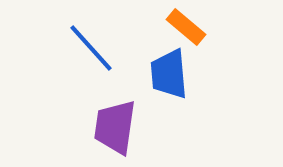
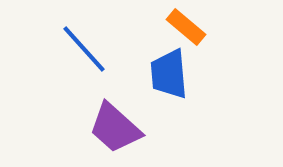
blue line: moved 7 px left, 1 px down
purple trapezoid: moved 1 px down; rotated 56 degrees counterclockwise
